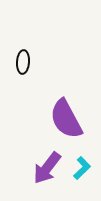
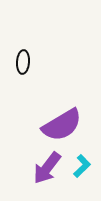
purple semicircle: moved 4 px left, 6 px down; rotated 93 degrees counterclockwise
cyan L-shape: moved 2 px up
